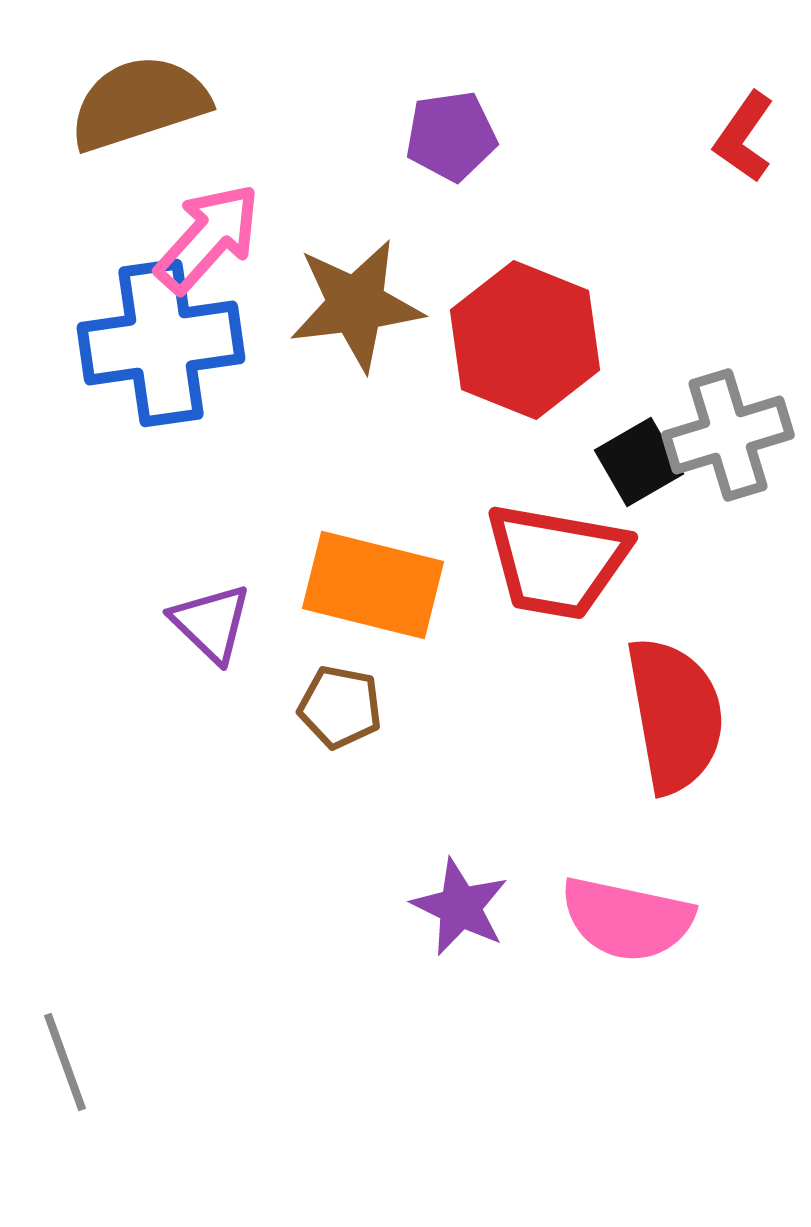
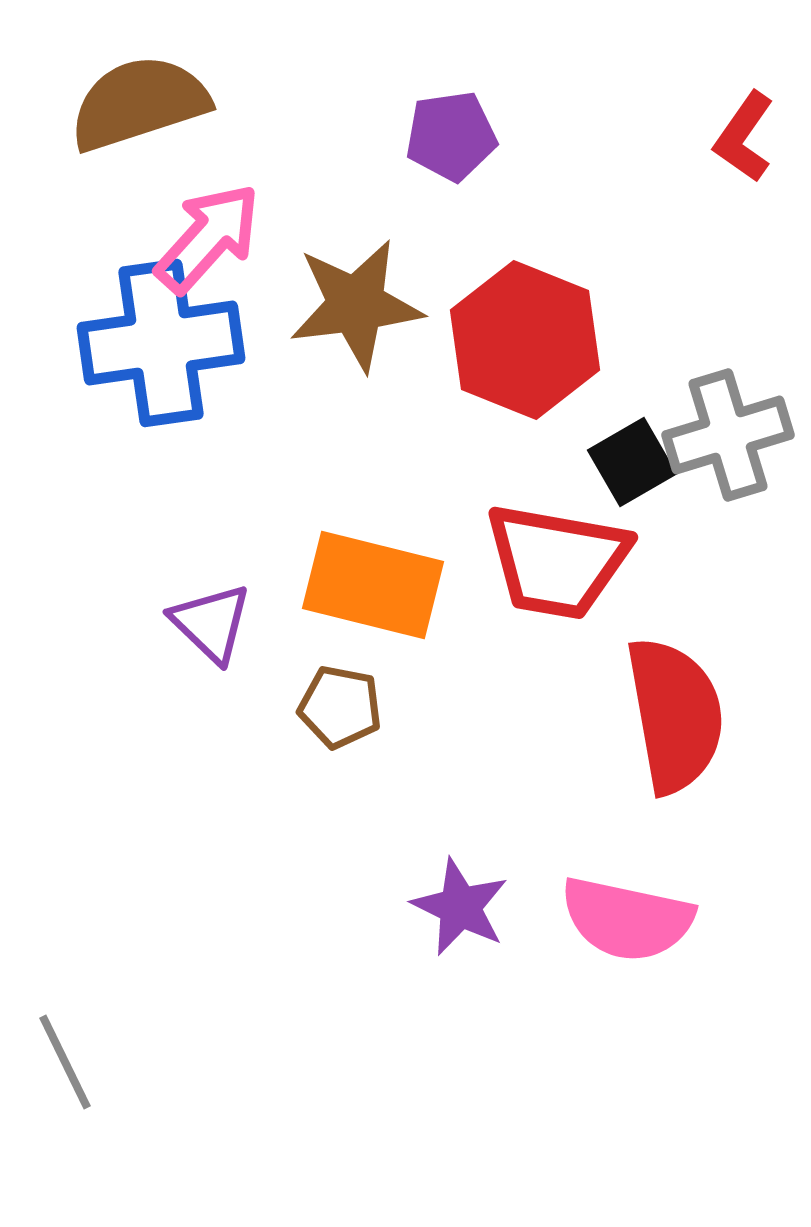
black square: moved 7 px left
gray line: rotated 6 degrees counterclockwise
